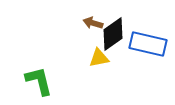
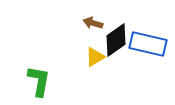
black diamond: moved 3 px right, 6 px down
yellow triangle: moved 4 px left, 1 px up; rotated 20 degrees counterclockwise
green L-shape: rotated 24 degrees clockwise
